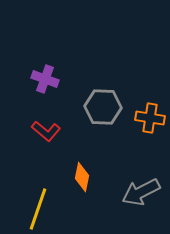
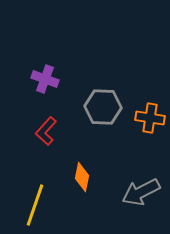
red L-shape: rotated 92 degrees clockwise
yellow line: moved 3 px left, 4 px up
